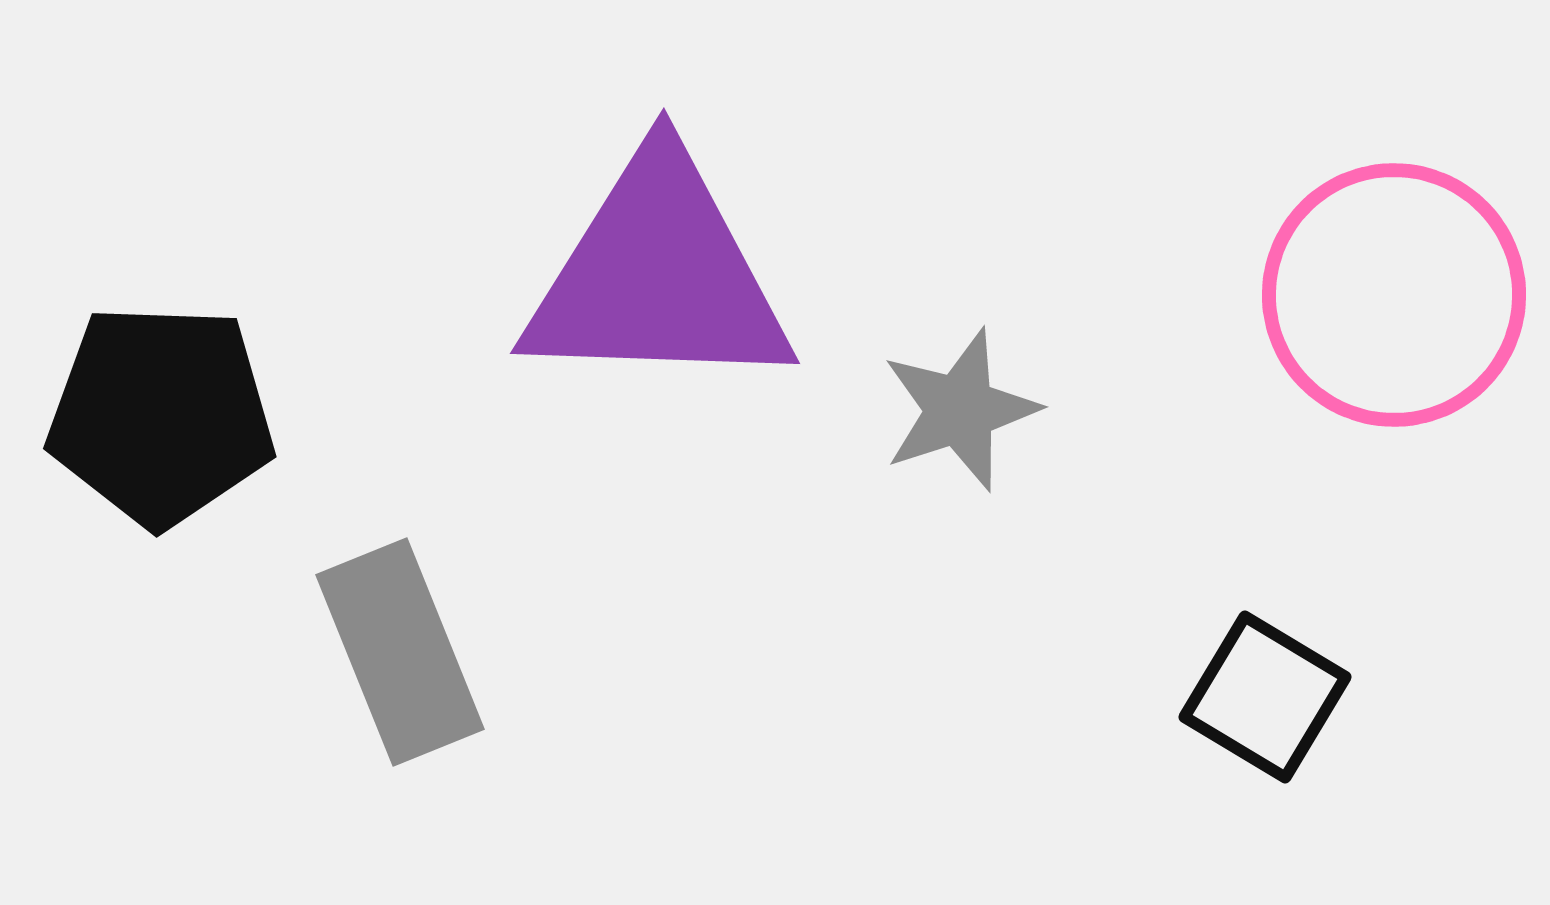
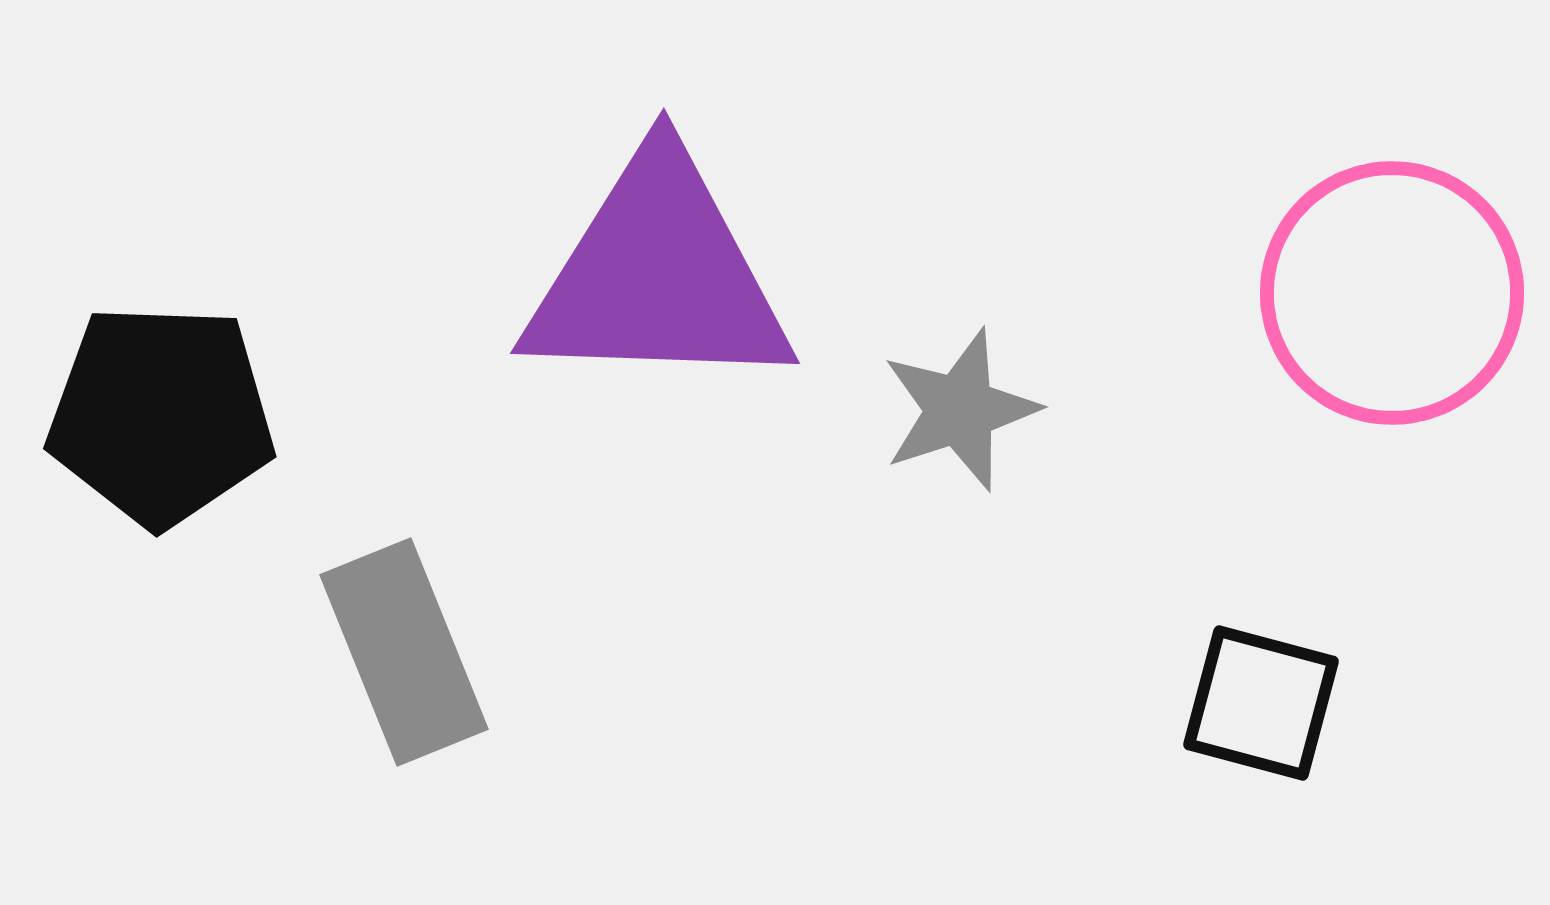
pink circle: moved 2 px left, 2 px up
gray rectangle: moved 4 px right
black square: moved 4 px left, 6 px down; rotated 16 degrees counterclockwise
